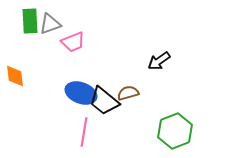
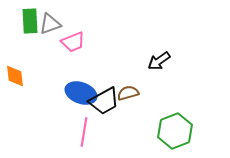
black trapezoid: rotated 68 degrees counterclockwise
